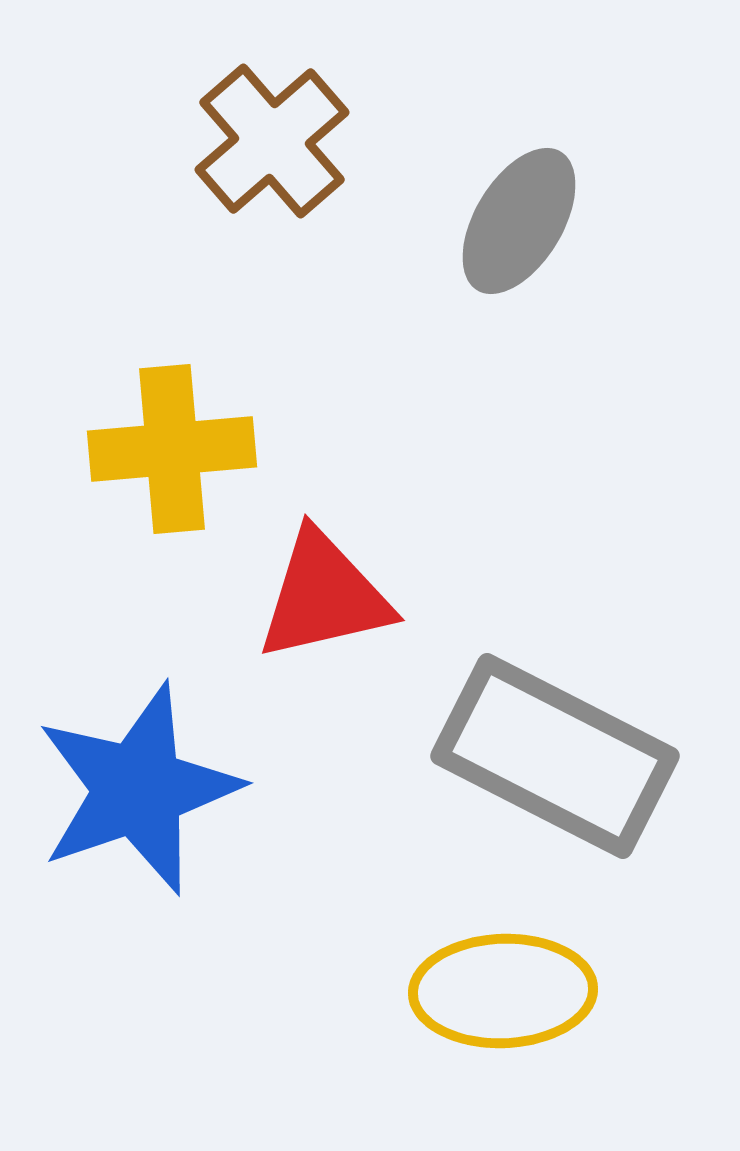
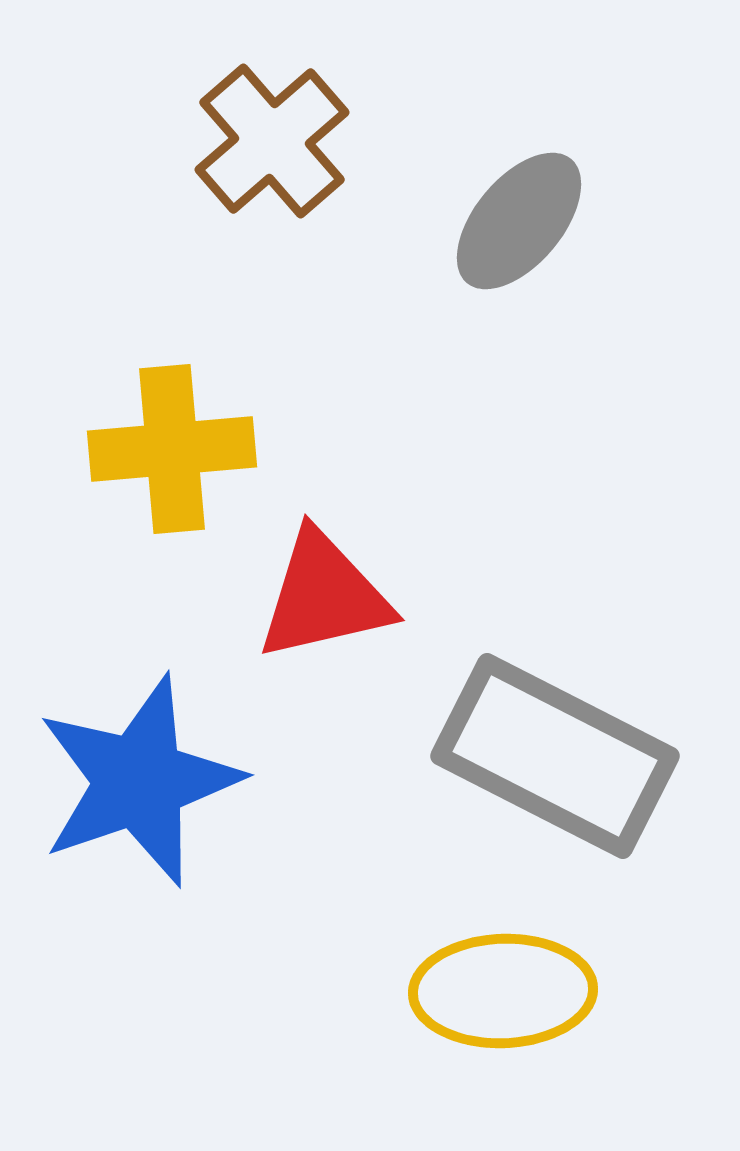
gray ellipse: rotated 9 degrees clockwise
blue star: moved 1 px right, 8 px up
